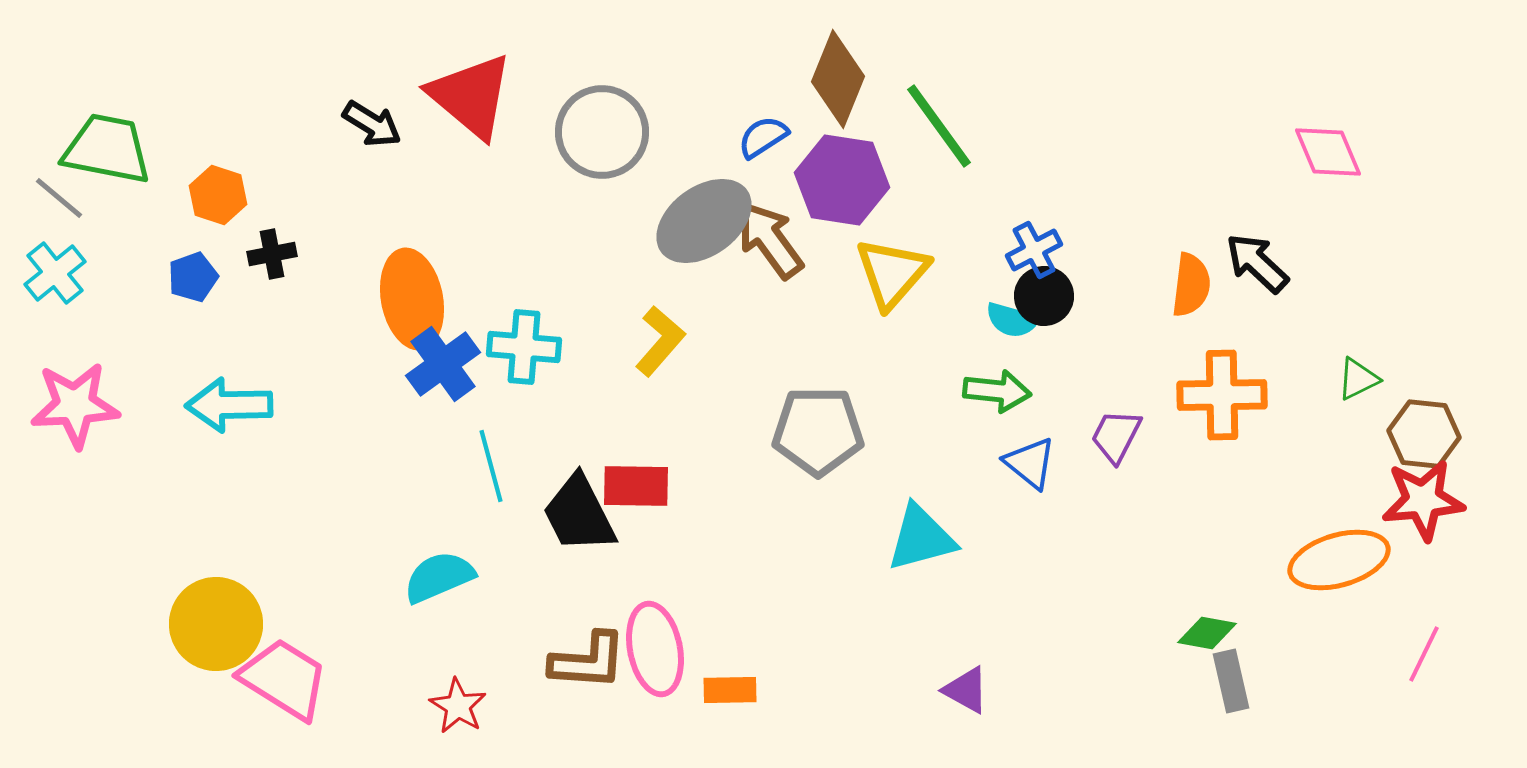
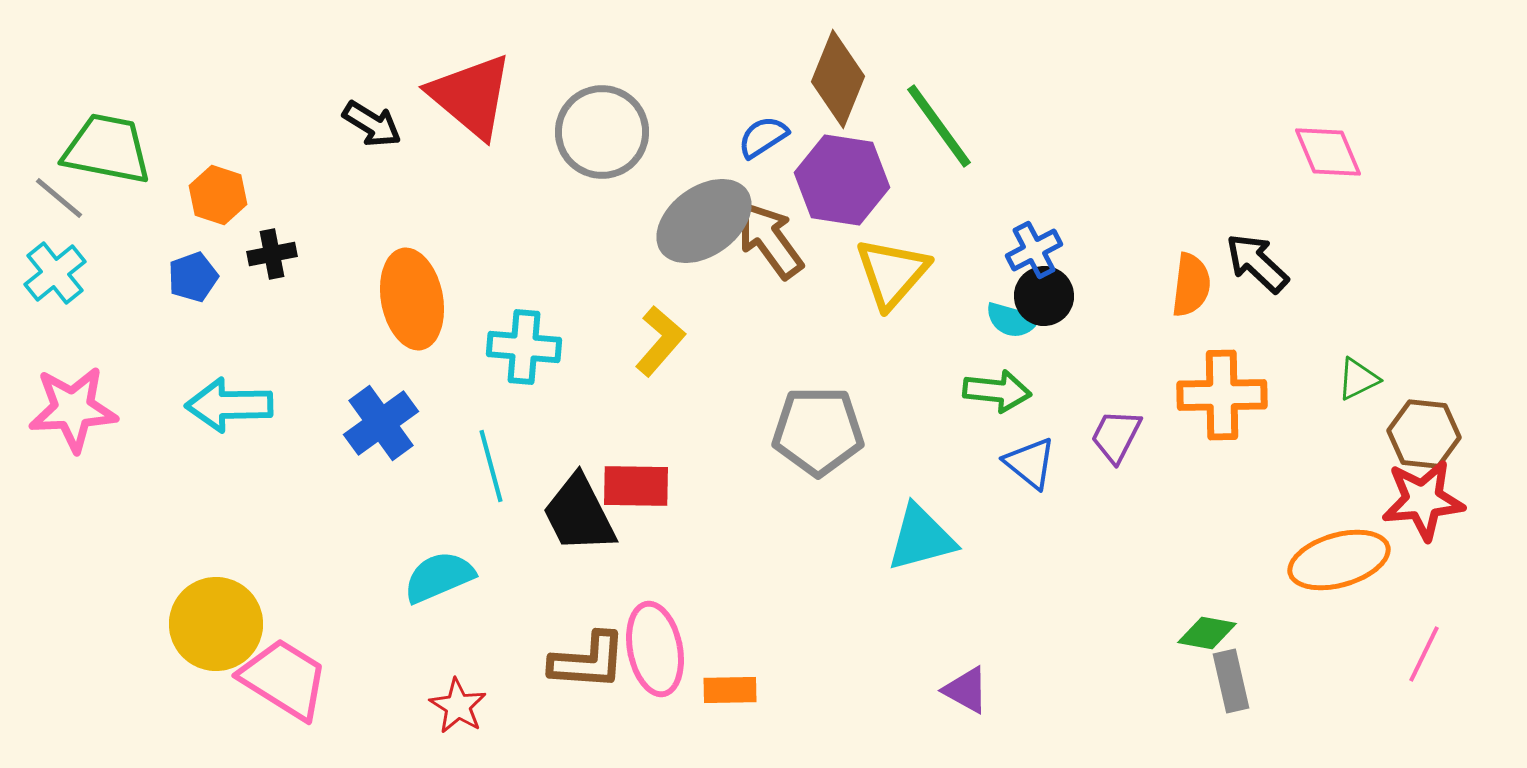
blue cross at (443, 364): moved 62 px left, 59 px down
pink star at (75, 405): moved 2 px left, 4 px down
